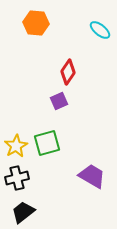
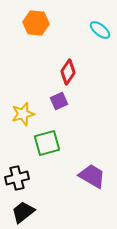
yellow star: moved 7 px right, 32 px up; rotated 15 degrees clockwise
